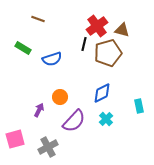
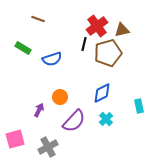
brown triangle: rotated 28 degrees counterclockwise
